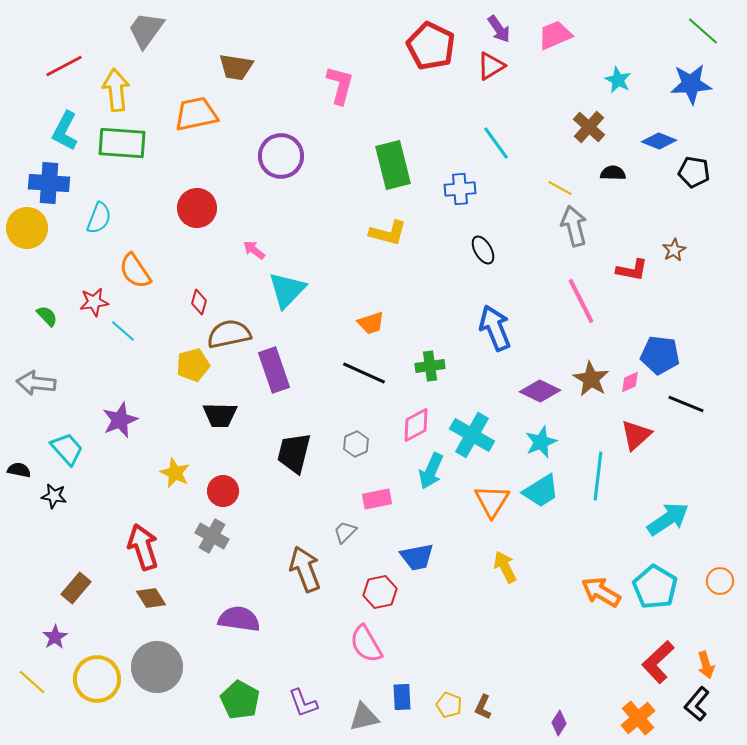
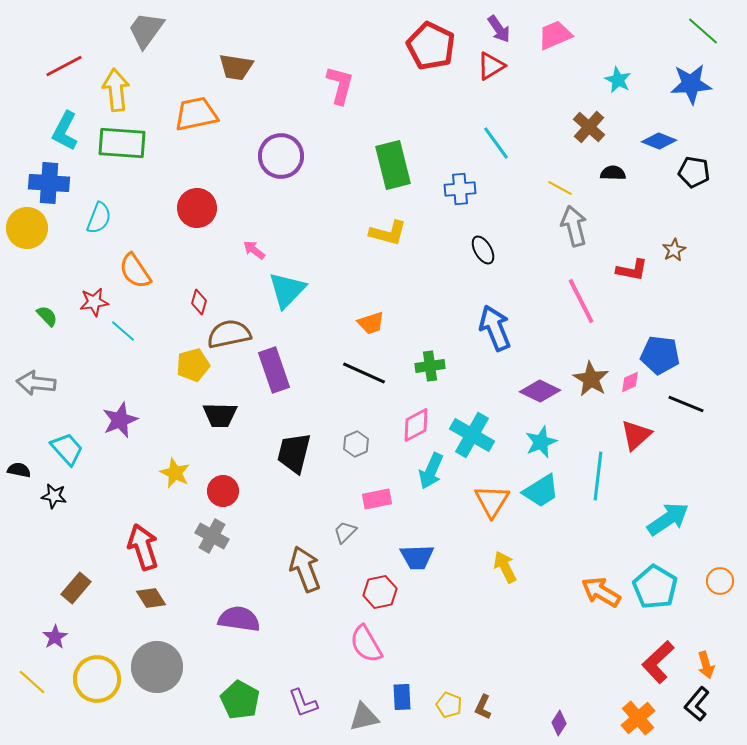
blue trapezoid at (417, 557): rotated 9 degrees clockwise
